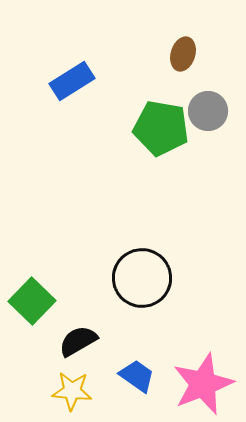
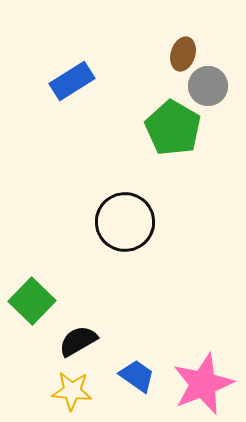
gray circle: moved 25 px up
green pentagon: moved 12 px right; rotated 20 degrees clockwise
black circle: moved 17 px left, 56 px up
